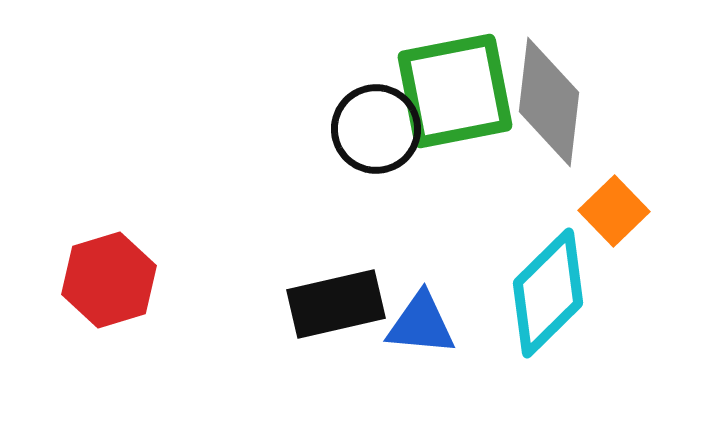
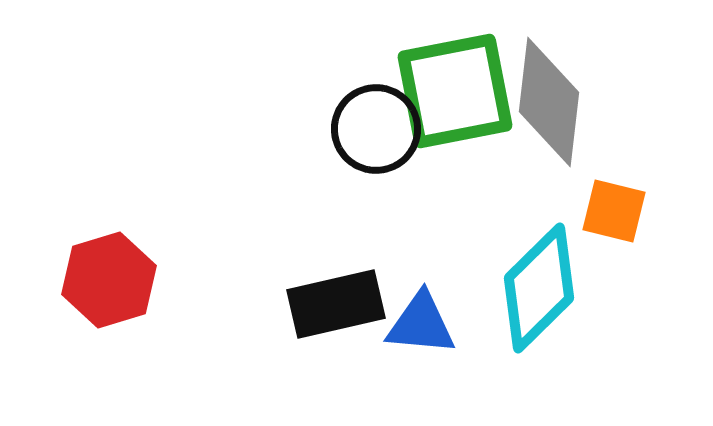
orange square: rotated 32 degrees counterclockwise
cyan diamond: moved 9 px left, 5 px up
